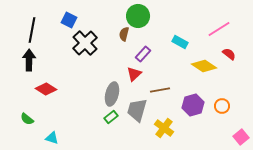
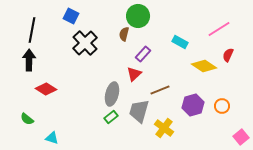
blue square: moved 2 px right, 4 px up
red semicircle: moved 1 px left, 1 px down; rotated 104 degrees counterclockwise
brown line: rotated 12 degrees counterclockwise
gray trapezoid: moved 2 px right, 1 px down
